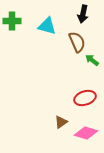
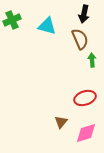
black arrow: moved 1 px right
green cross: moved 1 px up; rotated 24 degrees counterclockwise
brown semicircle: moved 3 px right, 3 px up
green arrow: rotated 48 degrees clockwise
brown triangle: rotated 16 degrees counterclockwise
pink diamond: rotated 35 degrees counterclockwise
